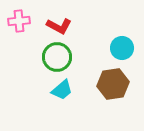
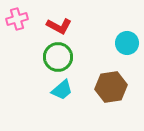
pink cross: moved 2 px left, 2 px up; rotated 10 degrees counterclockwise
cyan circle: moved 5 px right, 5 px up
green circle: moved 1 px right
brown hexagon: moved 2 px left, 3 px down
